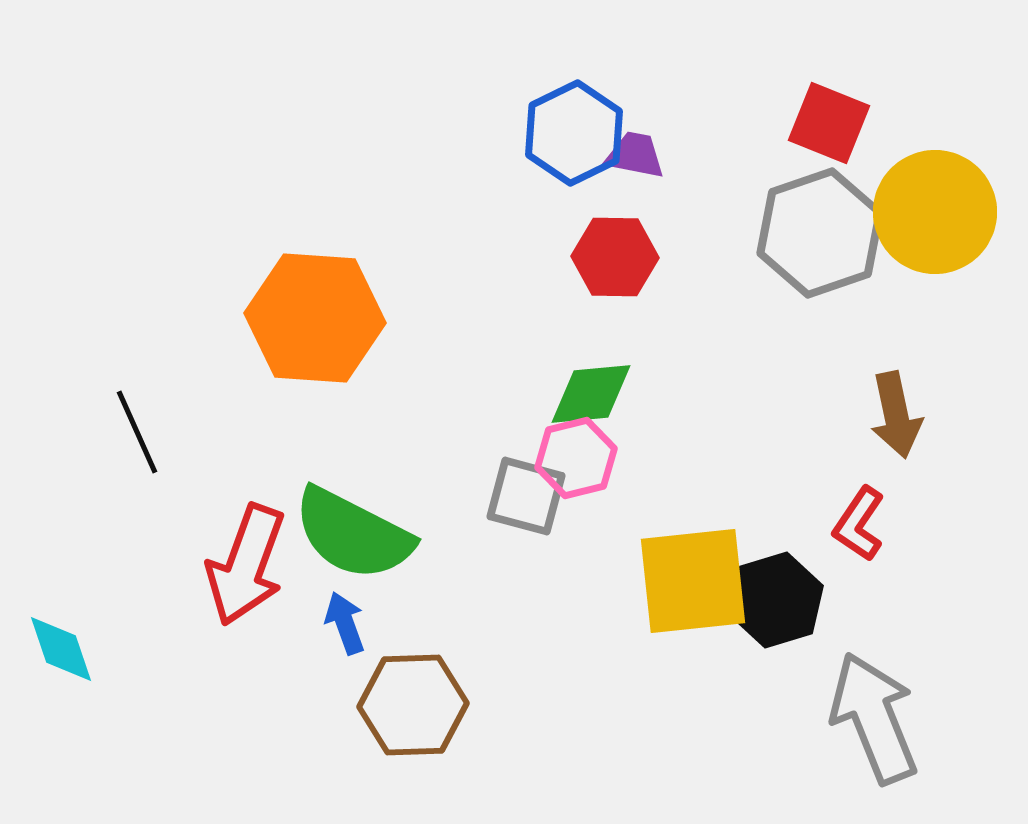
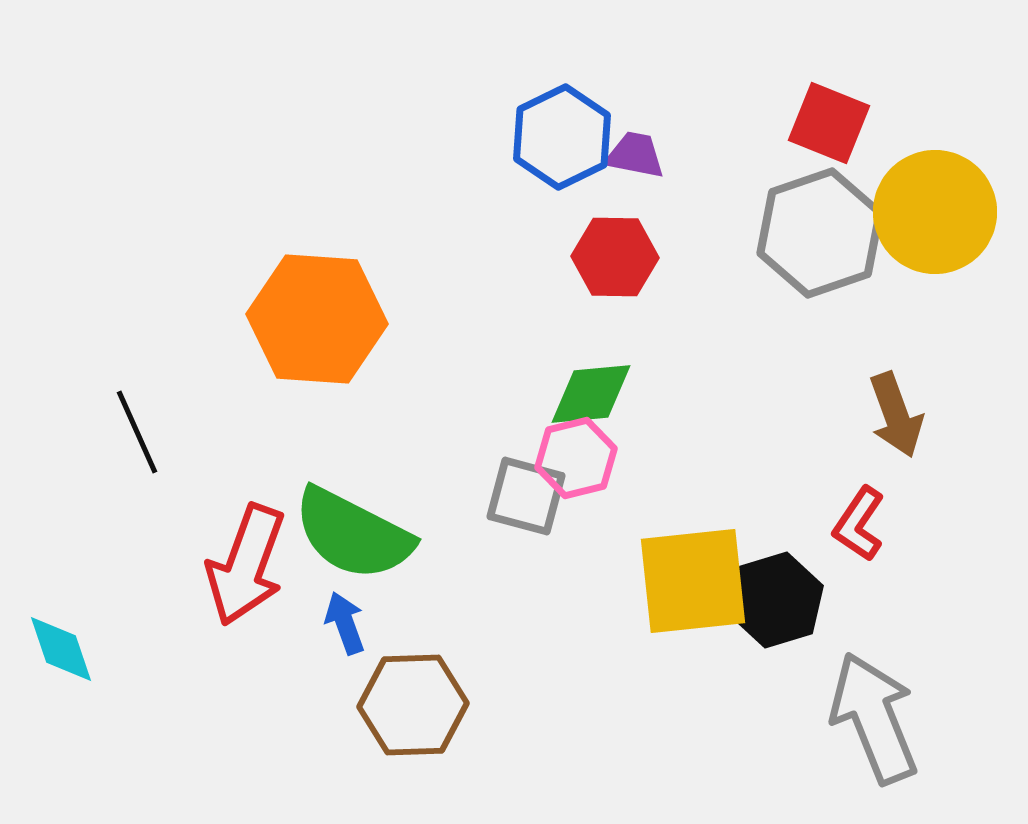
blue hexagon: moved 12 px left, 4 px down
orange hexagon: moved 2 px right, 1 px down
brown arrow: rotated 8 degrees counterclockwise
